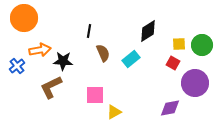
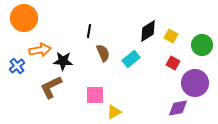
yellow square: moved 8 px left, 8 px up; rotated 32 degrees clockwise
purple diamond: moved 8 px right
